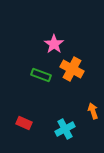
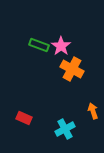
pink star: moved 7 px right, 2 px down
green rectangle: moved 2 px left, 30 px up
red rectangle: moved 5 px up
